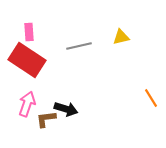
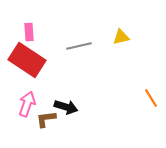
black arrow: moved 2 px up
